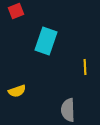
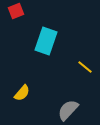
yellow line: rotated 49 degrees counterclockwise
yellow semicircle: moved 5 px right, 2 px down; rotated 30 degrees counterclockwise
gray semicircle: rotated 45 degrees clockwise
